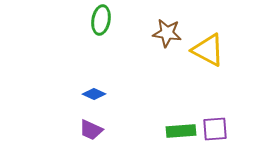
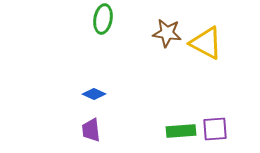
green ellipse: moved 2 px right, 1 px up
yellow triangle: moved 2 px left, 7 px up
purple trapezoid: rotated 60 degrees clockwise
